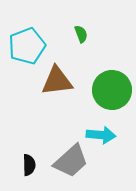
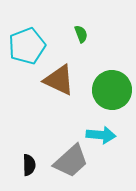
brown triangle: moved 2 px right, 1 px up; rotated 32 degrees clockwise
